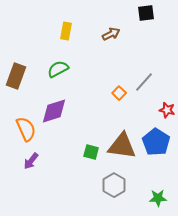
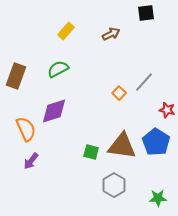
yellow rectangle: rotated 30 degrees clockwise
